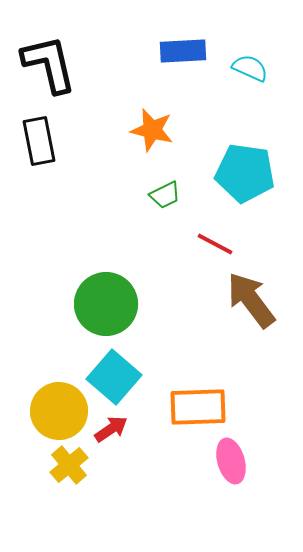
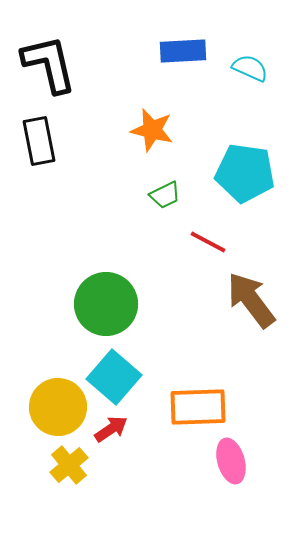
red line: moved 7 px left, 2 px up
yellow circle: moved 1 px left, 4 px up
